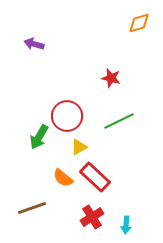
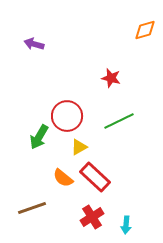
orange diamond: moved 6 px right, 7 px down
